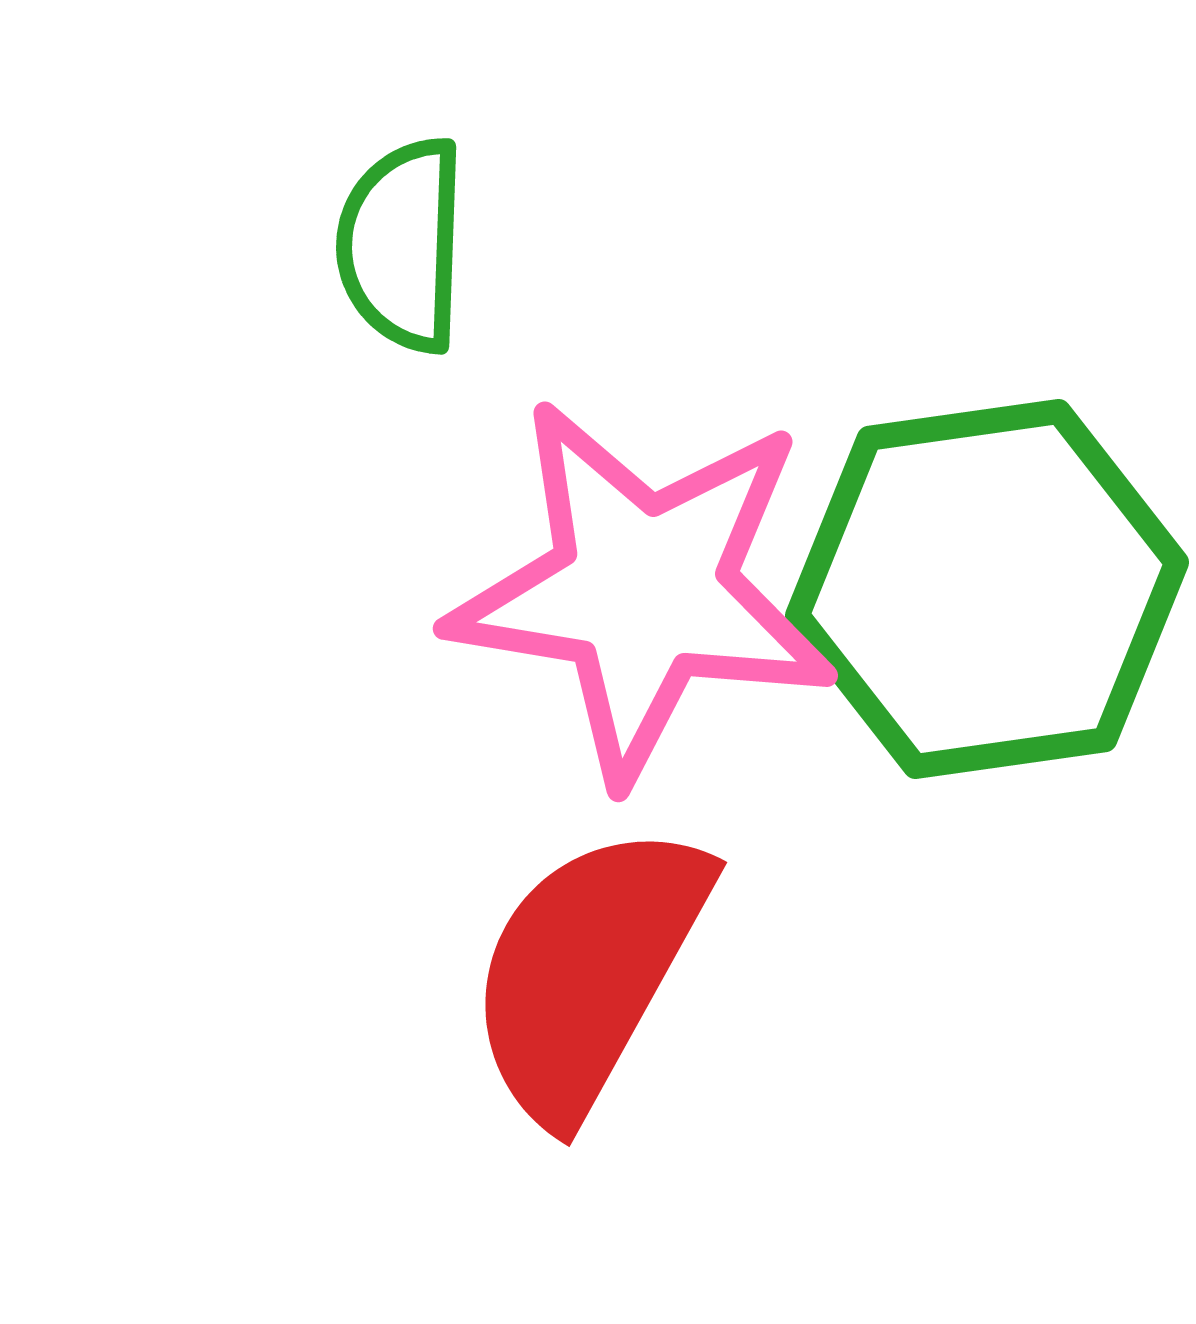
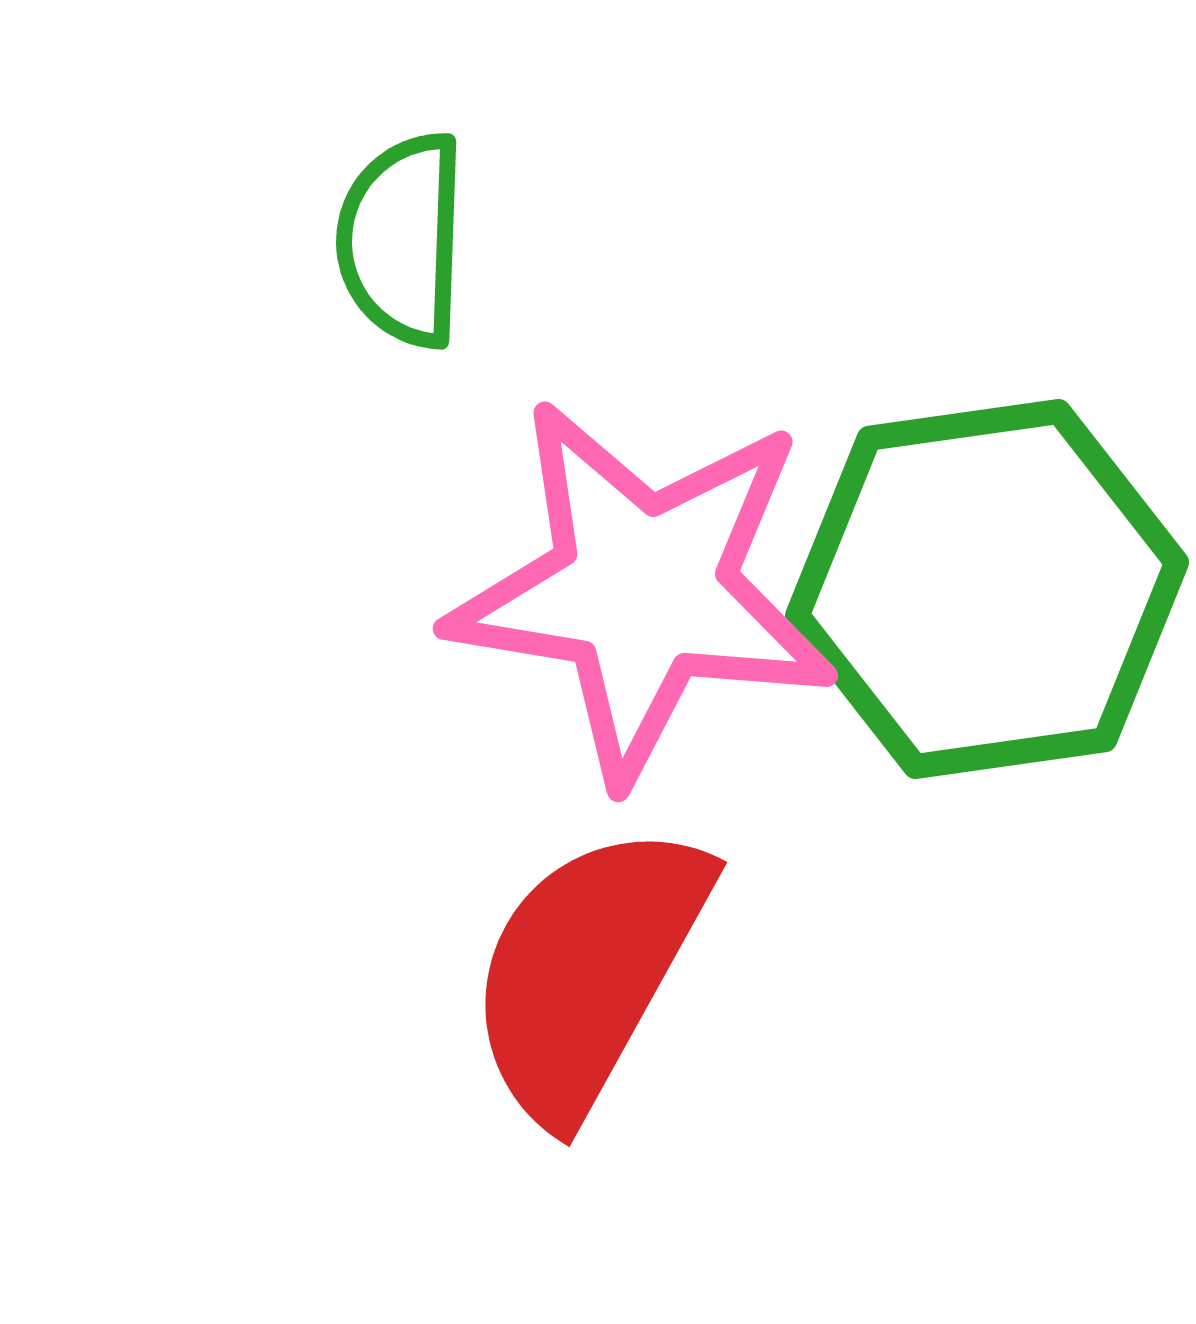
green semicircle: moved 5 px up
